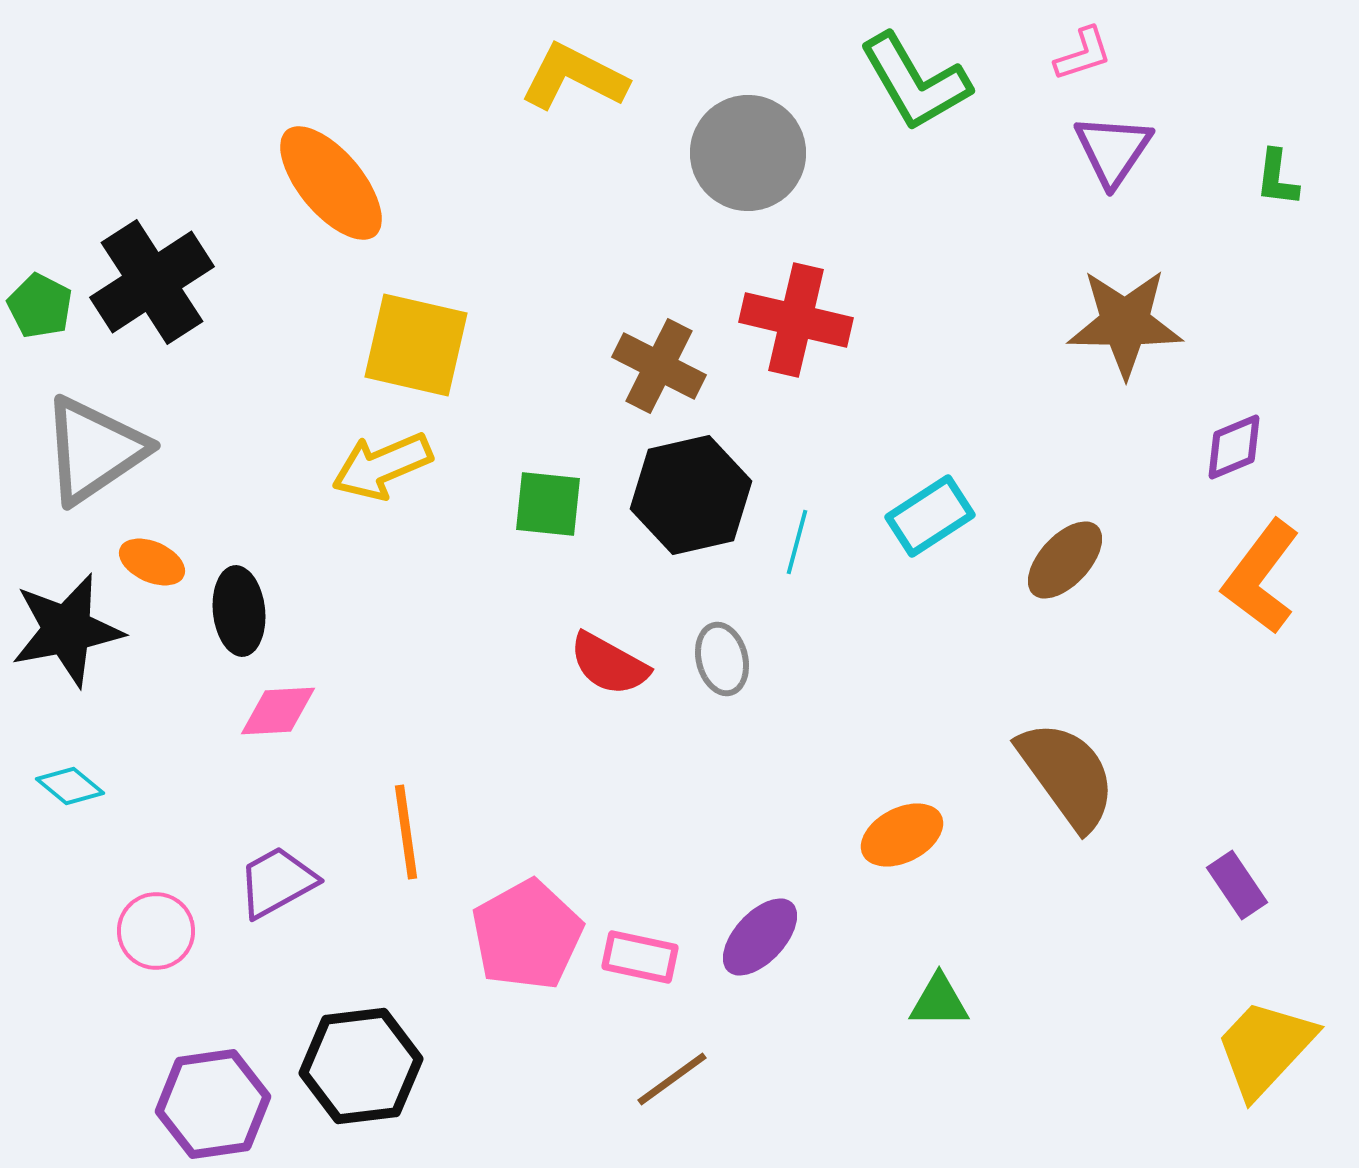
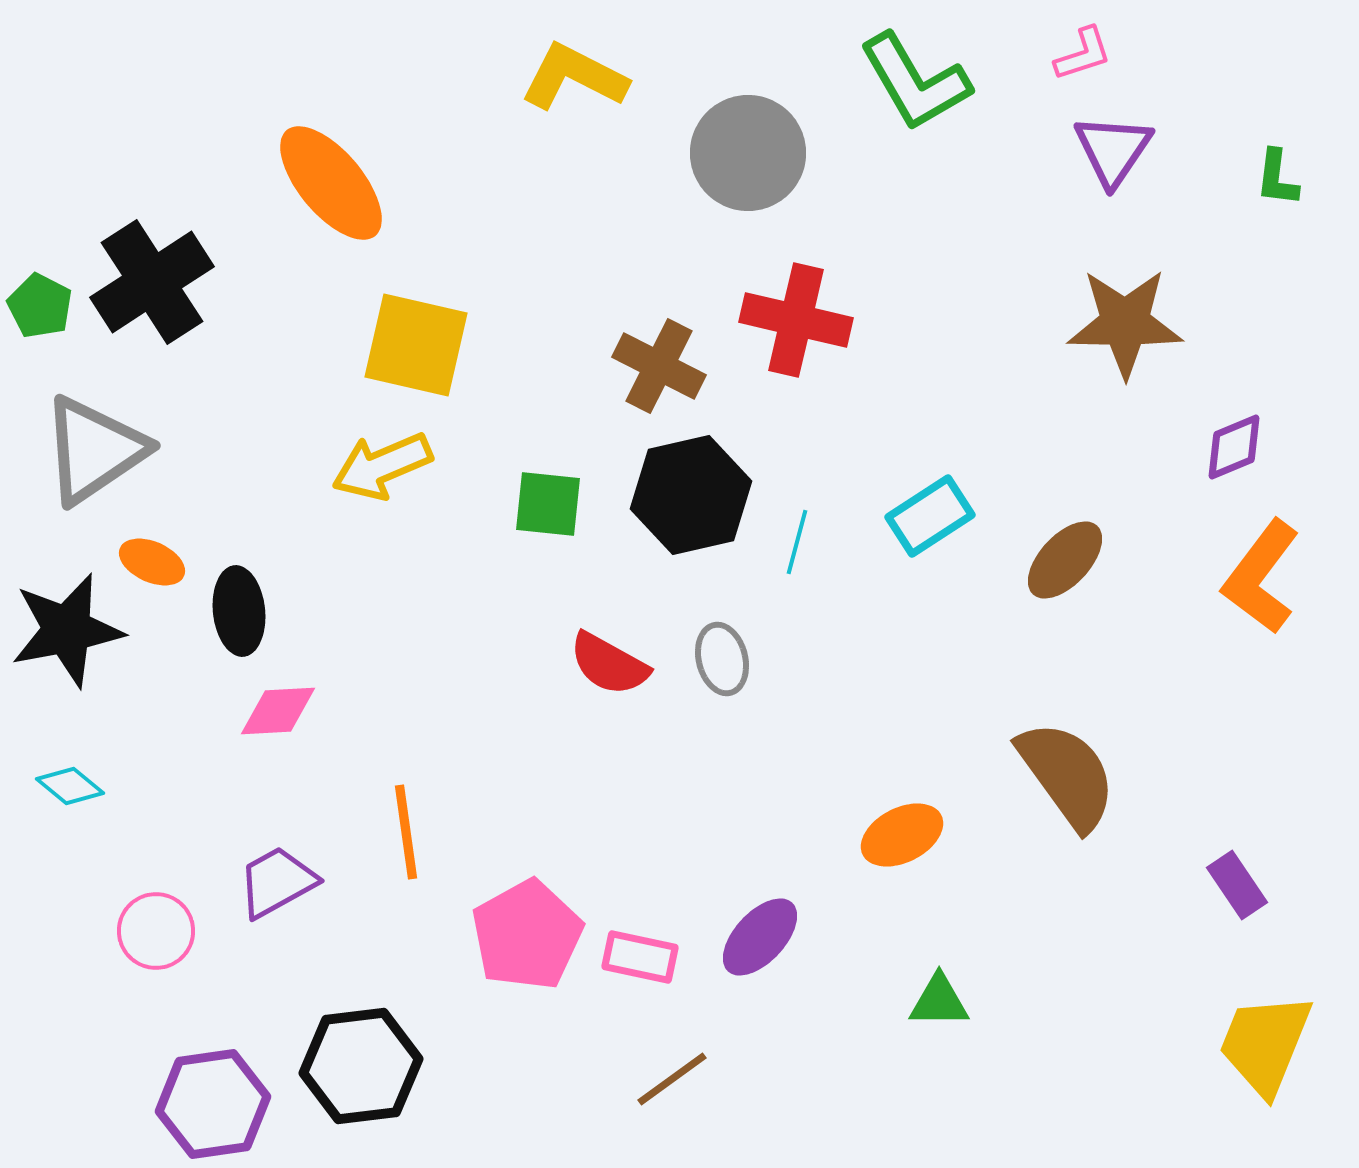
yellow trapezoid at (1265, 1048): moved 4 px up; rotated 21 degrees counterclockwise
